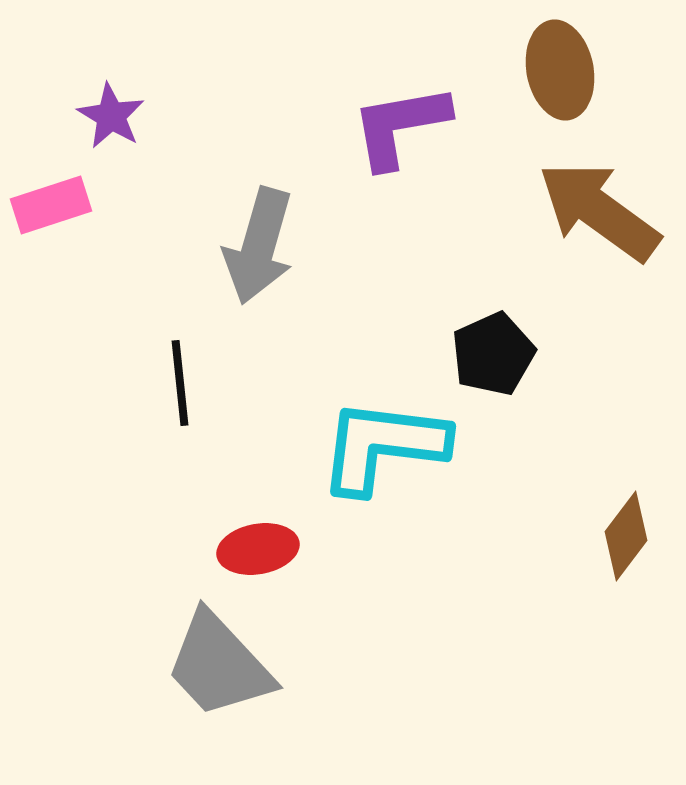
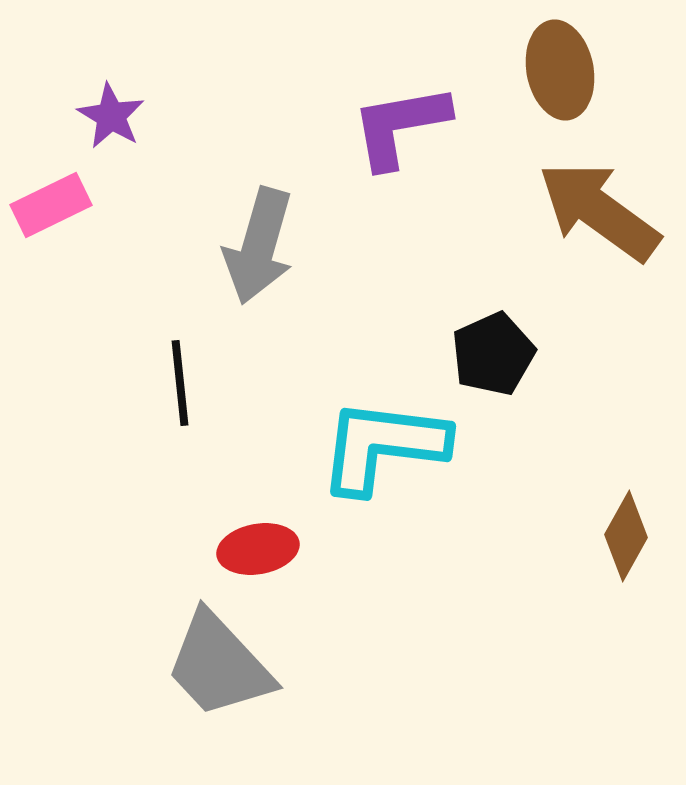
pink rectangle: rotated 8 degrees counterclockwise
brown diamond: rotated 8 degrees counterclockwise
